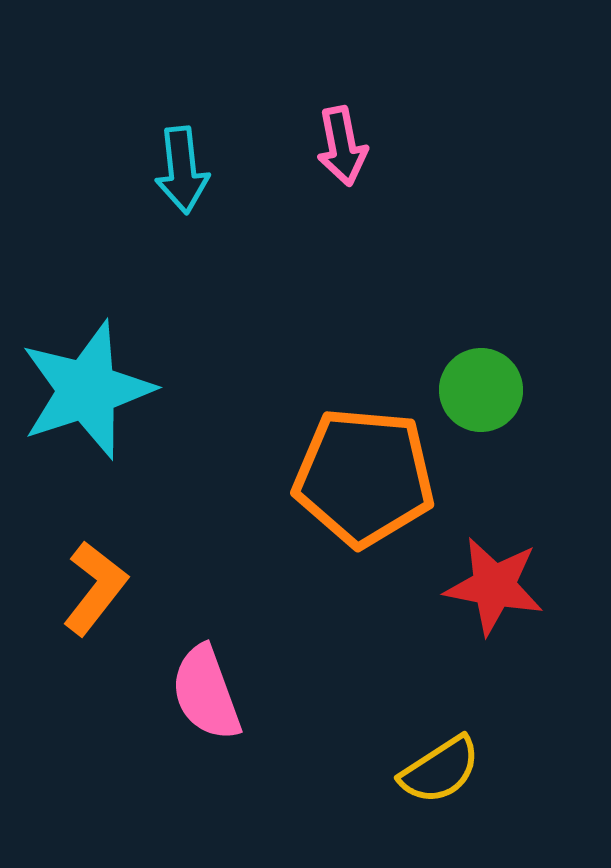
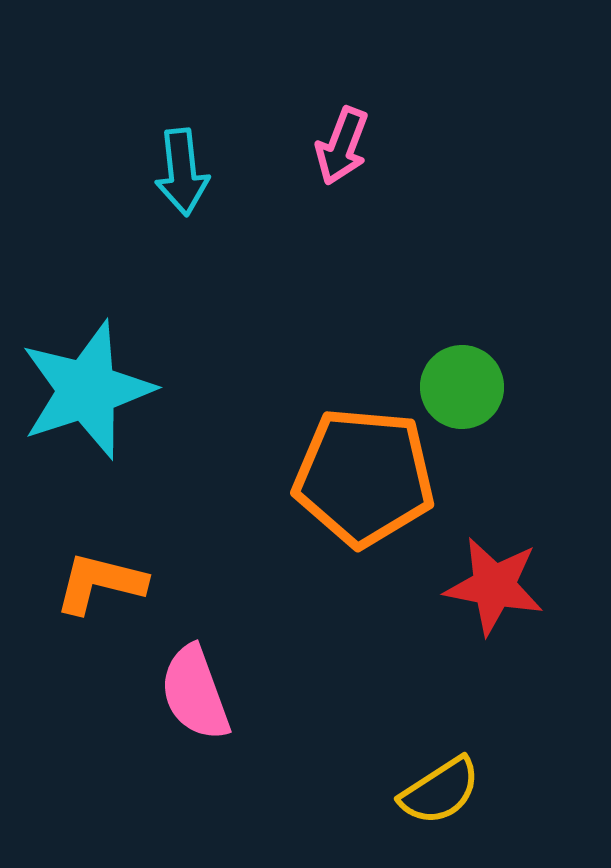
pink arrow: rotated 32 degrees clockwise
cyan arrow: moved 2 px down
green circle: moved 19 px left, 3 px up
orange L-shape: moved 5 px right, 5 px up; rotated 114 degrees counterclockwise
pink semicircle: moved 11 px left
yellow semicircle: moved 21 px down
